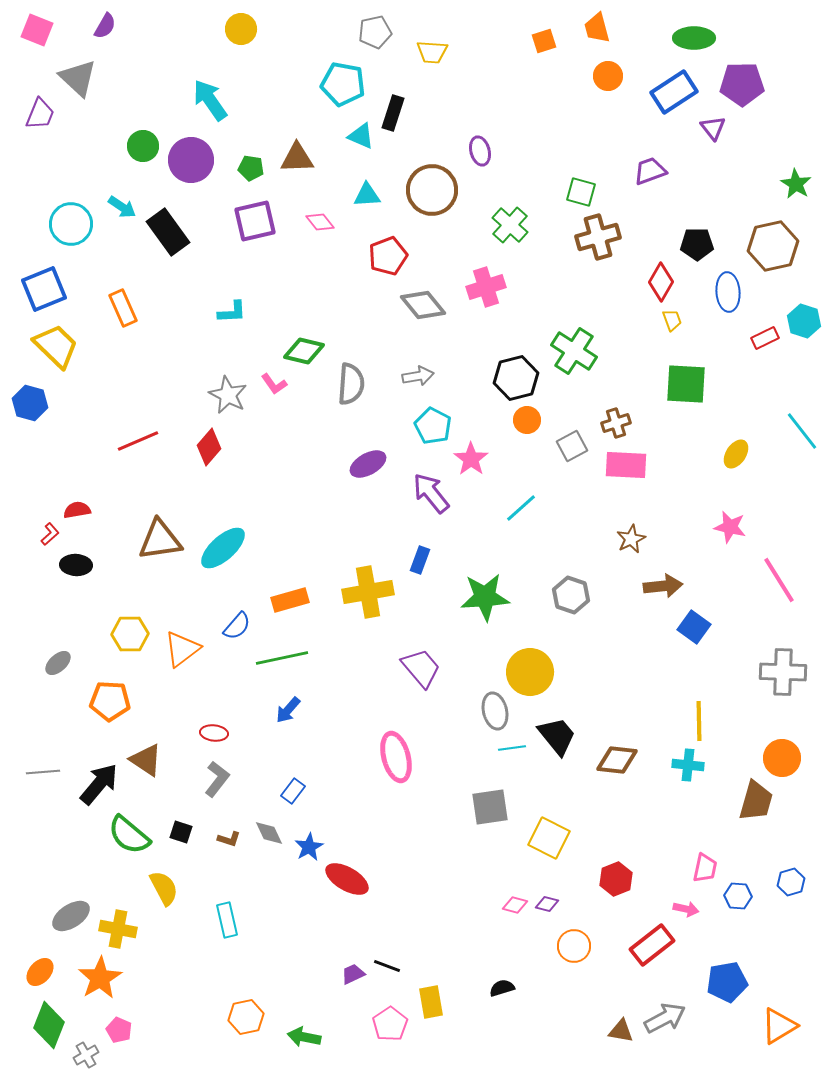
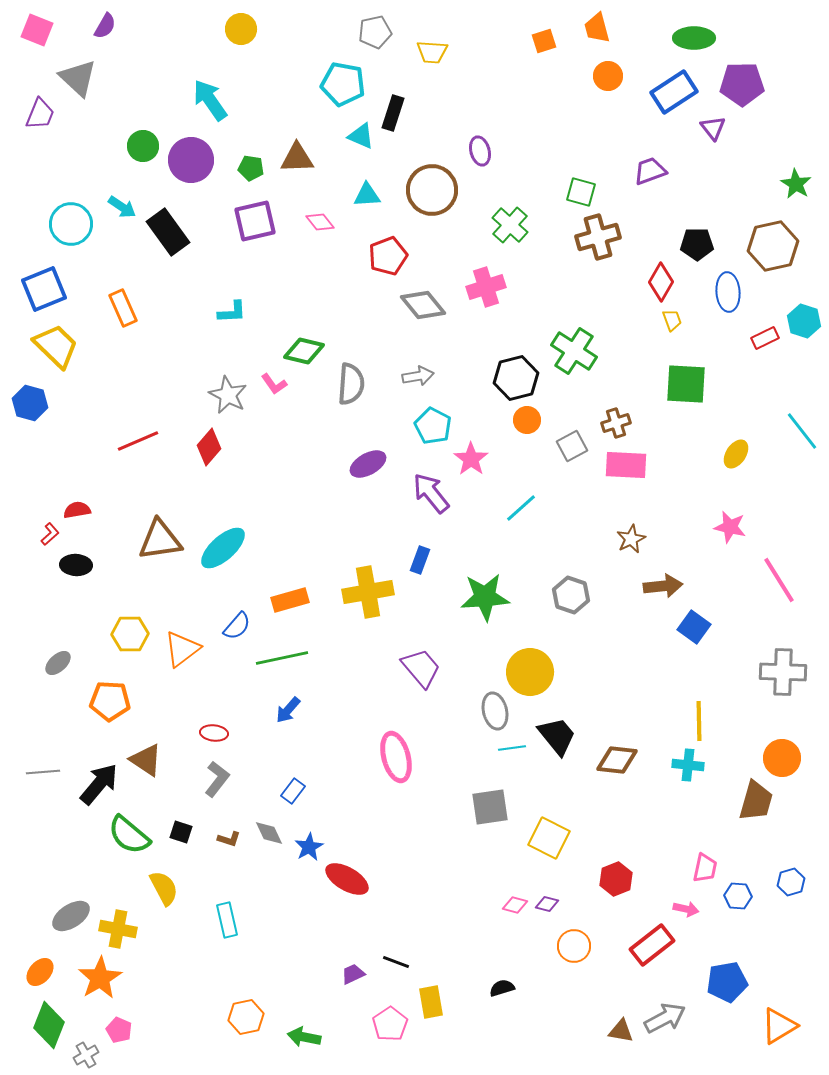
black line at (387, 966): moved 9 px right, 4 px up
